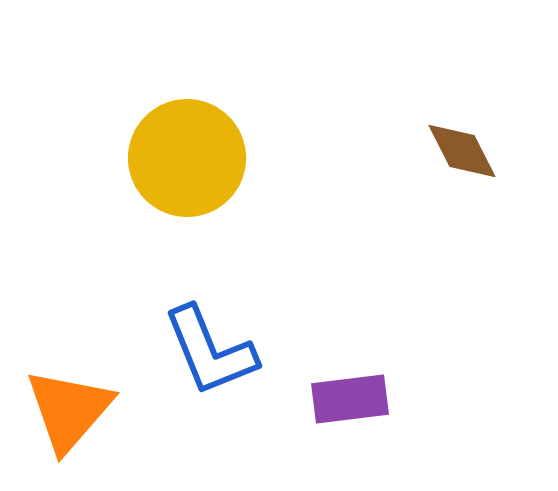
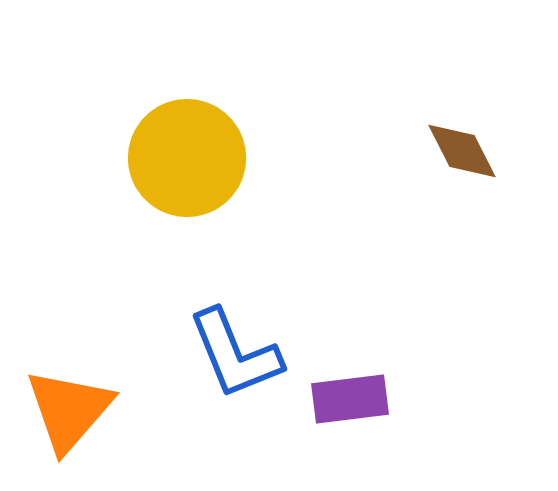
blue L-shape: moved 25 px right, 3 px down
